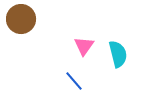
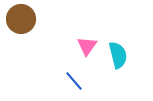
pink triangle: moved 3 px right
cyan semicircle: moved 1 px down
